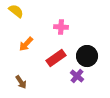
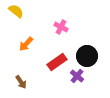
pink cross: rotated 24 degrees clockwise
red rectangle: moved 1 px right, 4 px down
